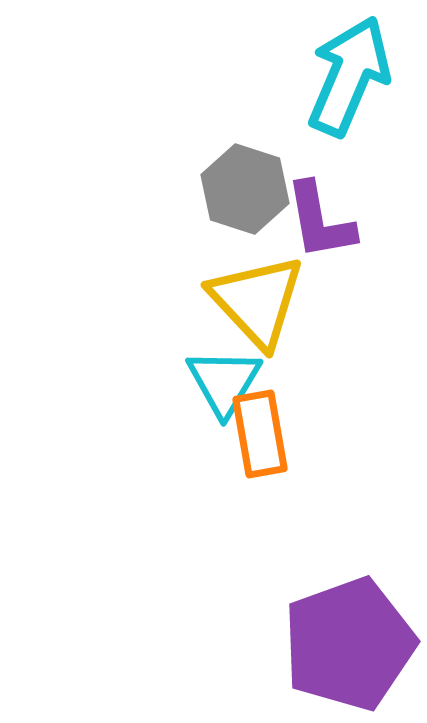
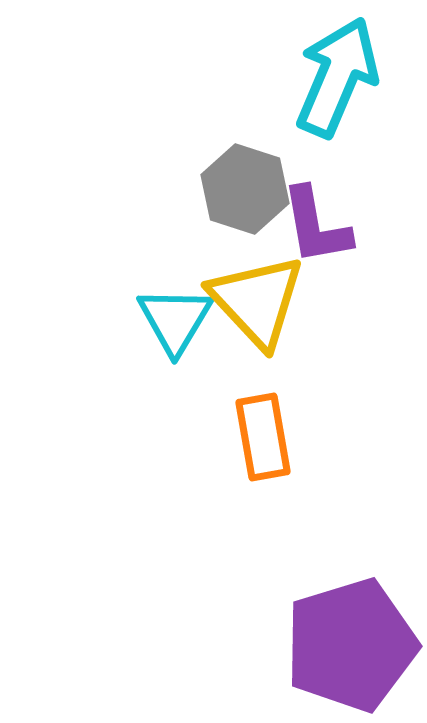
cyan arrow: moved 12 px left, 1 px down
purple L-shape: moved 4 px left, 5 px down
cyan triangle: moved 49 px left, 62 px up
orange rectangle: moved 3 px right, 3 px down
purple pentagon: moved 2 px right, 1 px down; rotated 3 degrees clockwise
